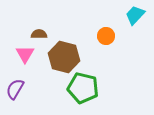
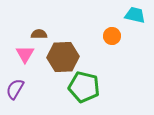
cyan trapezoid: rotated 60 degrees clockwise
orange circle: moved 6 px right
brown hexagon: moved 1 px left; rotated 16 degrees counterclockwise
green pentagon: moved 1 px right, 1 px up
